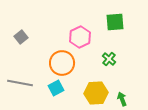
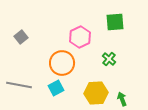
gray line: moved 1 px left, 2 px down
